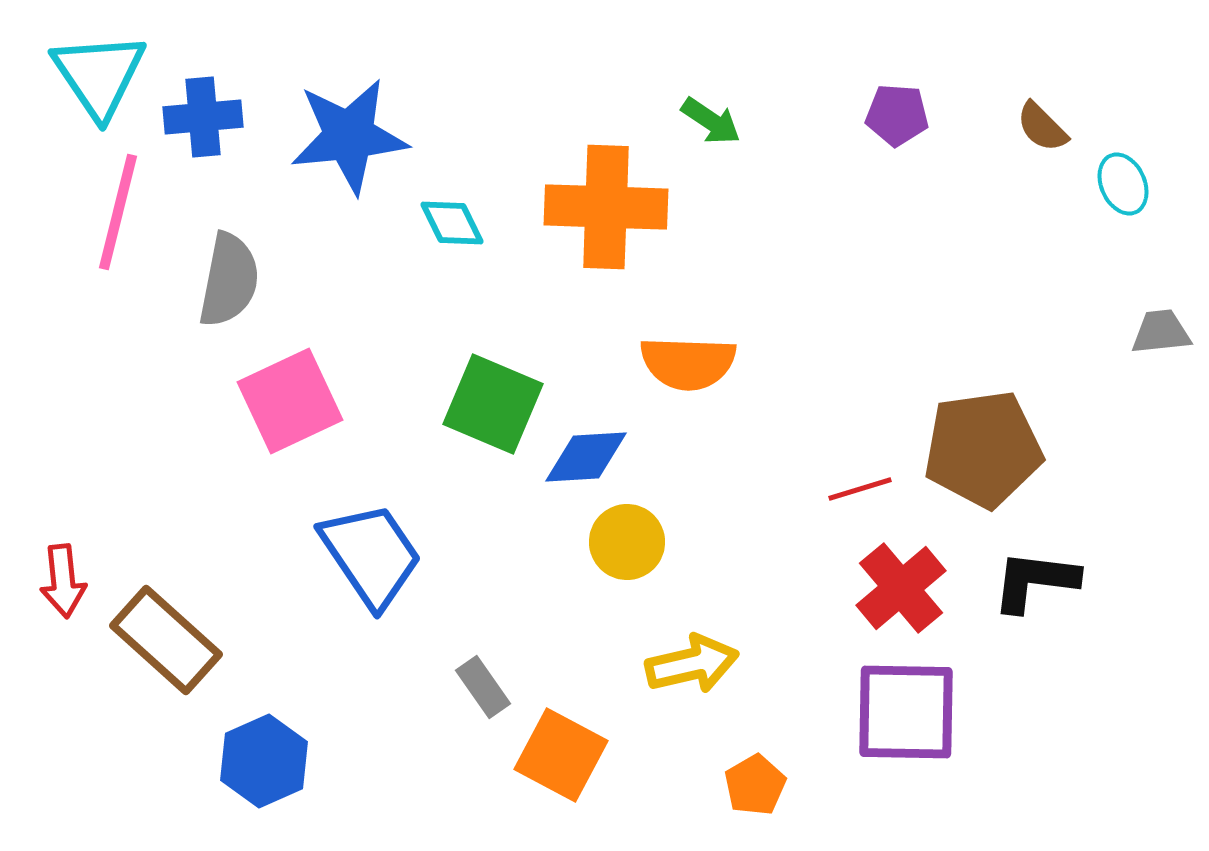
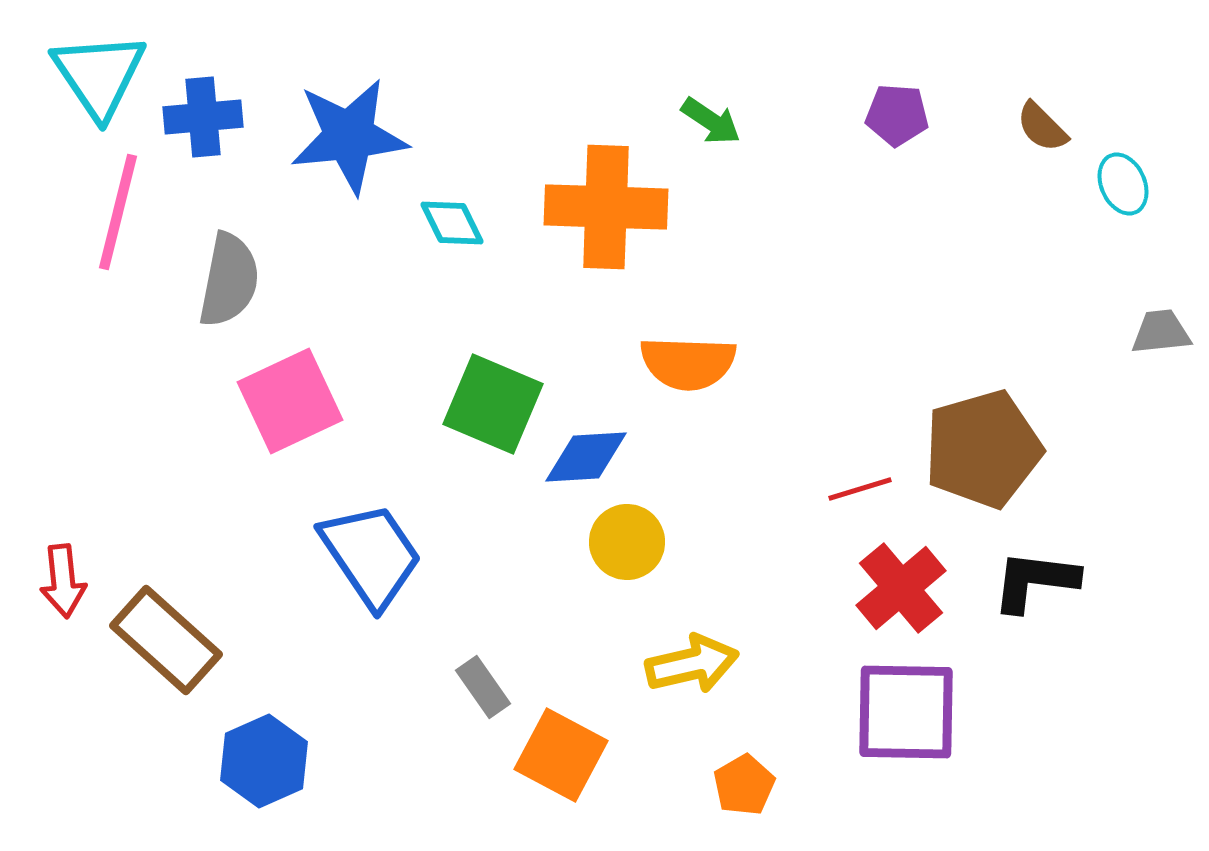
brown pentagon: rotated 8 degrees counterclockwise
orange pentagon: moved 11 px left
